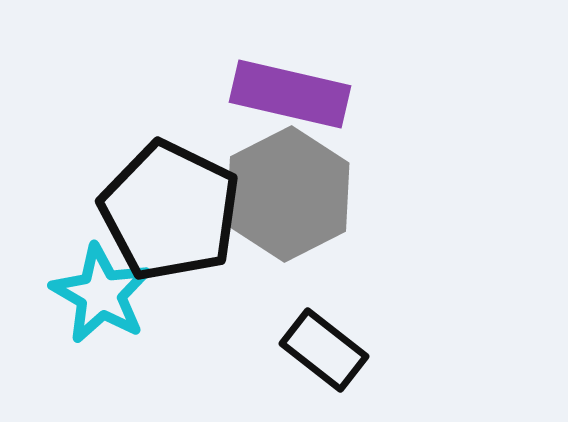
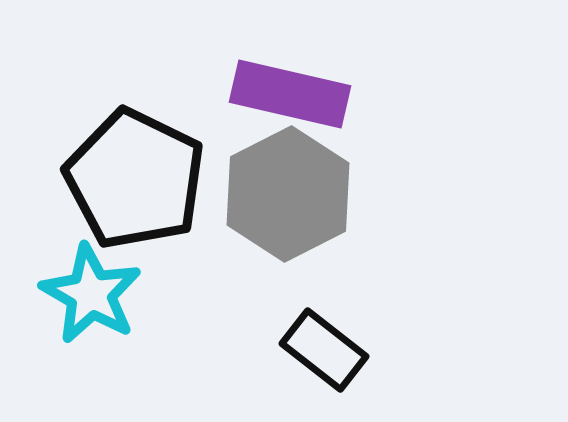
black pentagon: moved 35 px left, 32 px up
cyan star: moved 10 px left
